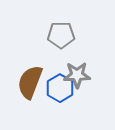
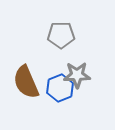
brown semicircle: moved 4 px left; rotated 44 degrees counterclockwise
blue hexagon: rotated 8 degrees clockwise
